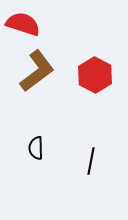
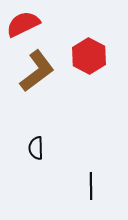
red semicircle: rotated 44 degrees counterclockwise
red hexagon: moved 6 px left, 19 px up
black line: moved 25 px down; rotated 12 degrees counterclockwise
